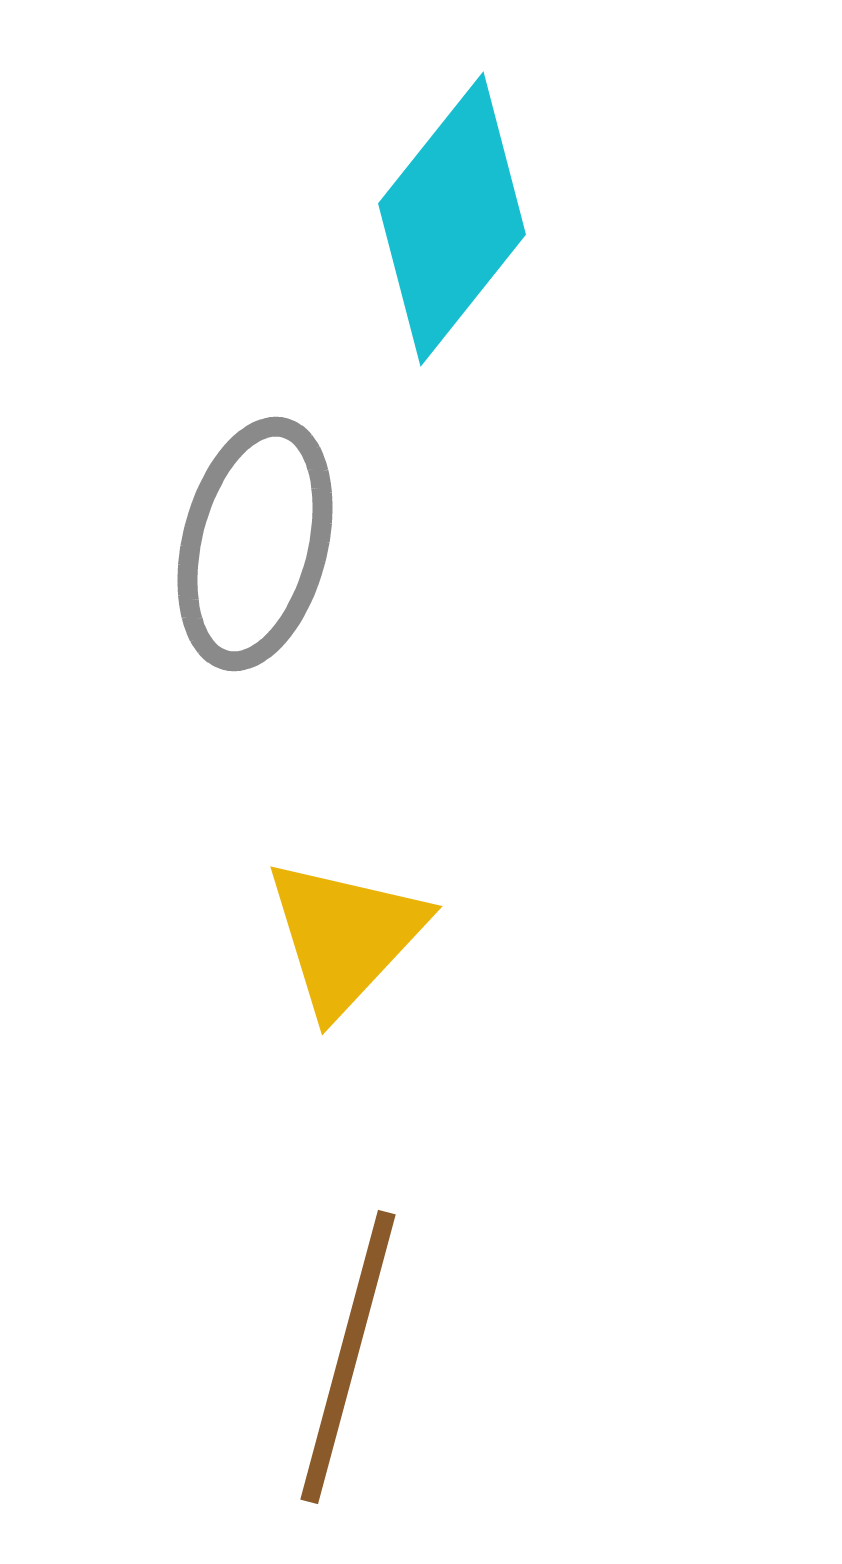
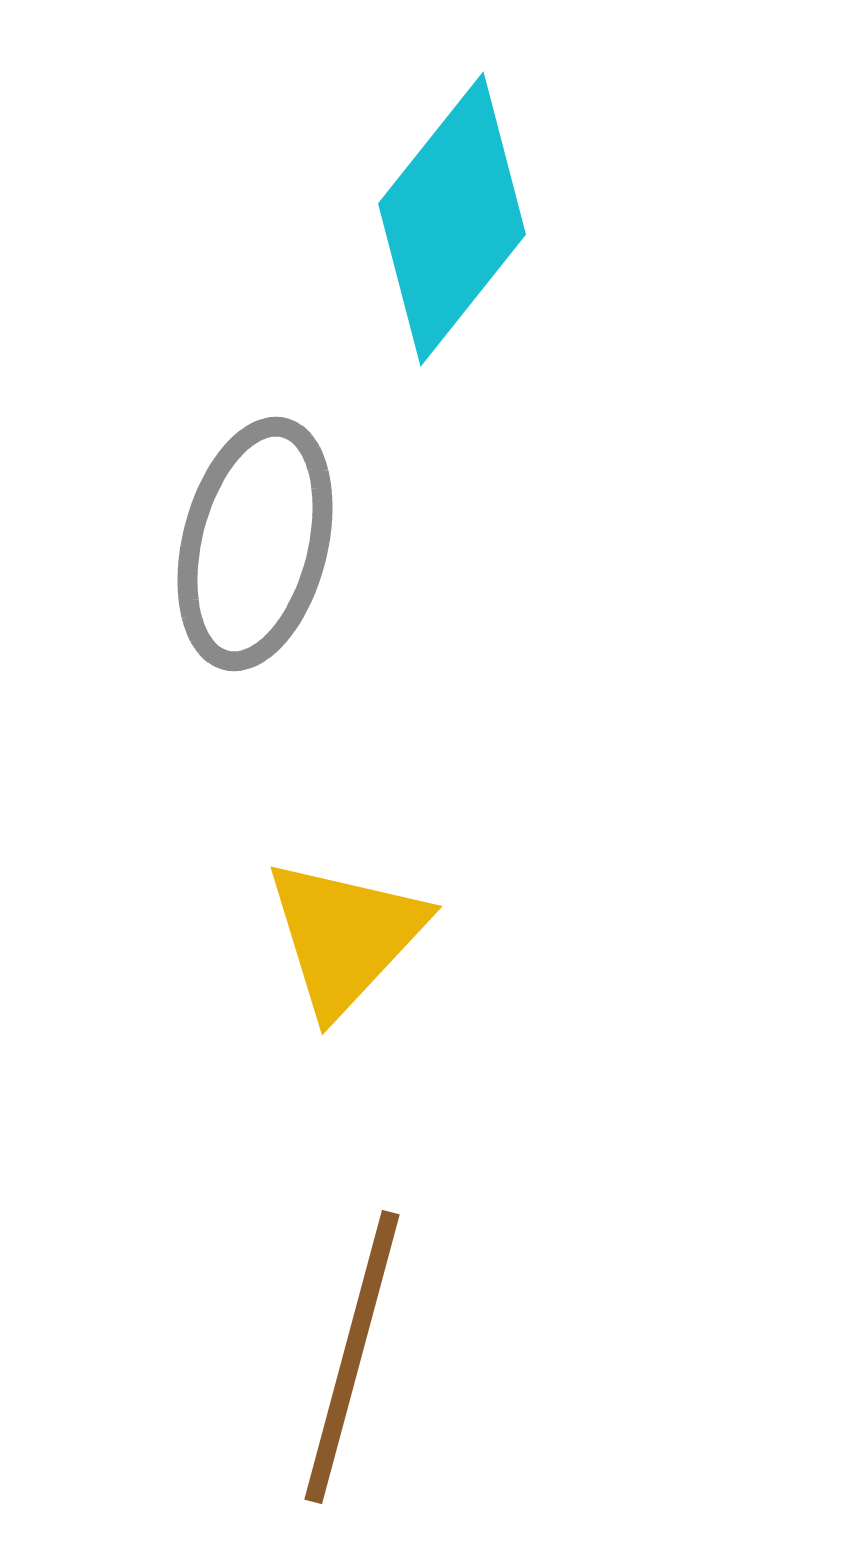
brown line: moved 4 px right
